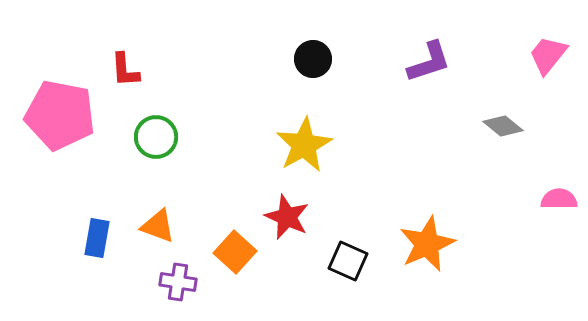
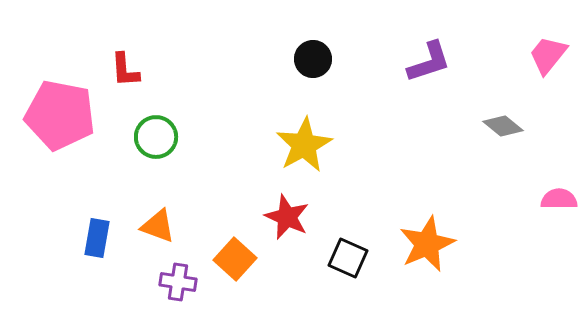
orange square: moved 7 px down
black square: moved 3 px up
